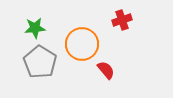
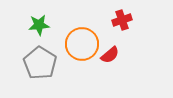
green star: moved 4 px right, 3 px up
gray pentagon: moved 1 px down
red semicircle: moved 4 px right, 15 px up; rotated 90 degrees clockwise
